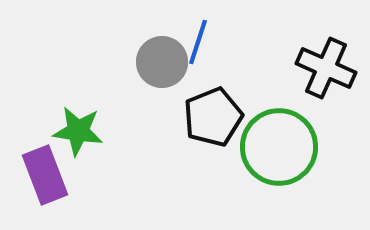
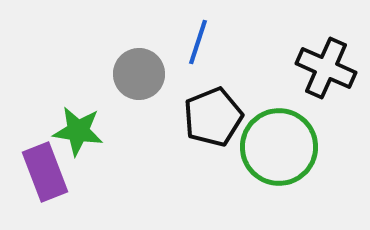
gray circle: moved 23 px left, 12 px down
purple rectangle: moved 3 px up
